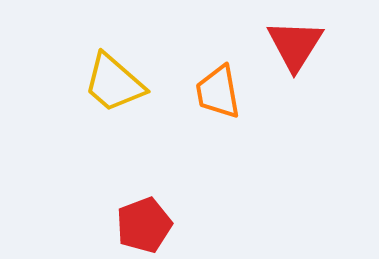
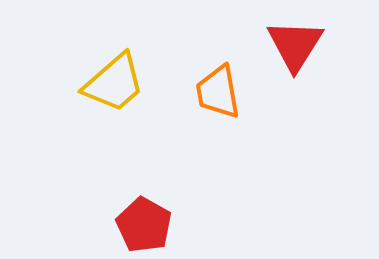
yellow trapezoid: rotated 82 degrees counterclockwise
red pentagon: rotated 22 degrees counterclockwise
